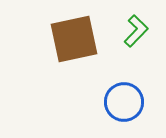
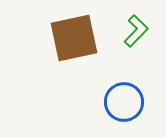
brown square: moved 1 px up
